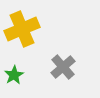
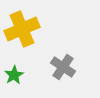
gray cross: rotated 15 degrees counterclockwise
